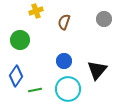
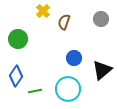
yellow cross: moved 7 px right; rotated 24 degrees counterclockwise
gray circle: moved 3 px left
green circle: moved 2 px left, 1 px up
blue circle: moved 10 px right, 3 px up
black triangle: moved 5 px right; rotated 10 degrees clockwise
green line: moved 1 px down
